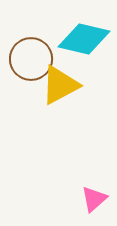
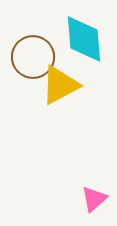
cyan diamond: rotated 72 degrees clockwise
brown circle: moved 2 px right, 2 px up
